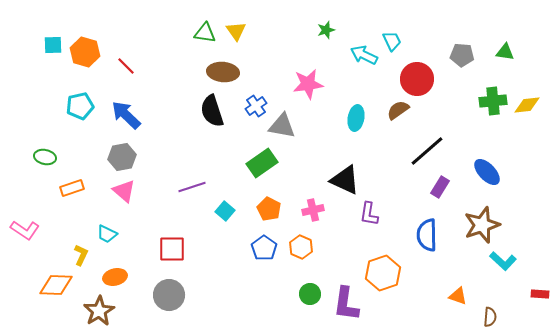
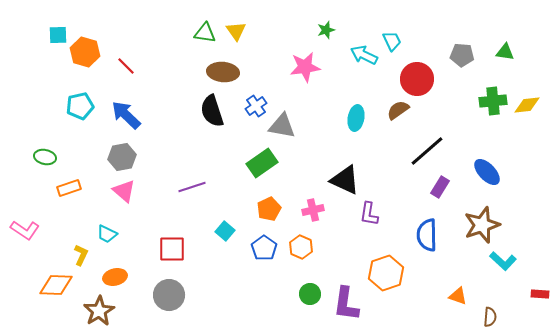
cyan square at (53, 45): moved 5 px right, 10 px up
pink star at (308, 84): moved 3 px left, 17 px up
orange rectangle at (72, 188): moved 3 px left
orange pentagon at (269, 209): rotated 20 degrees clockwise
cyan square at (225, 211): moved 20 px down
orange hexagon at (383, 273): moved 3 px right
